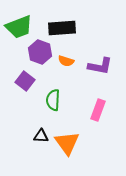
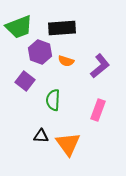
purple L-shape: rotated 50 degrees counterclockwise
orange triangle: moved 1 px right, 1 px down
